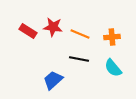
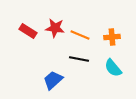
red star: moved 2 px right, 1 px down
orange line: moved 1 px down
